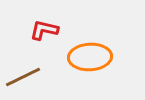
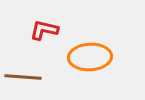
brown line: rotated 30 degrees clockwise
